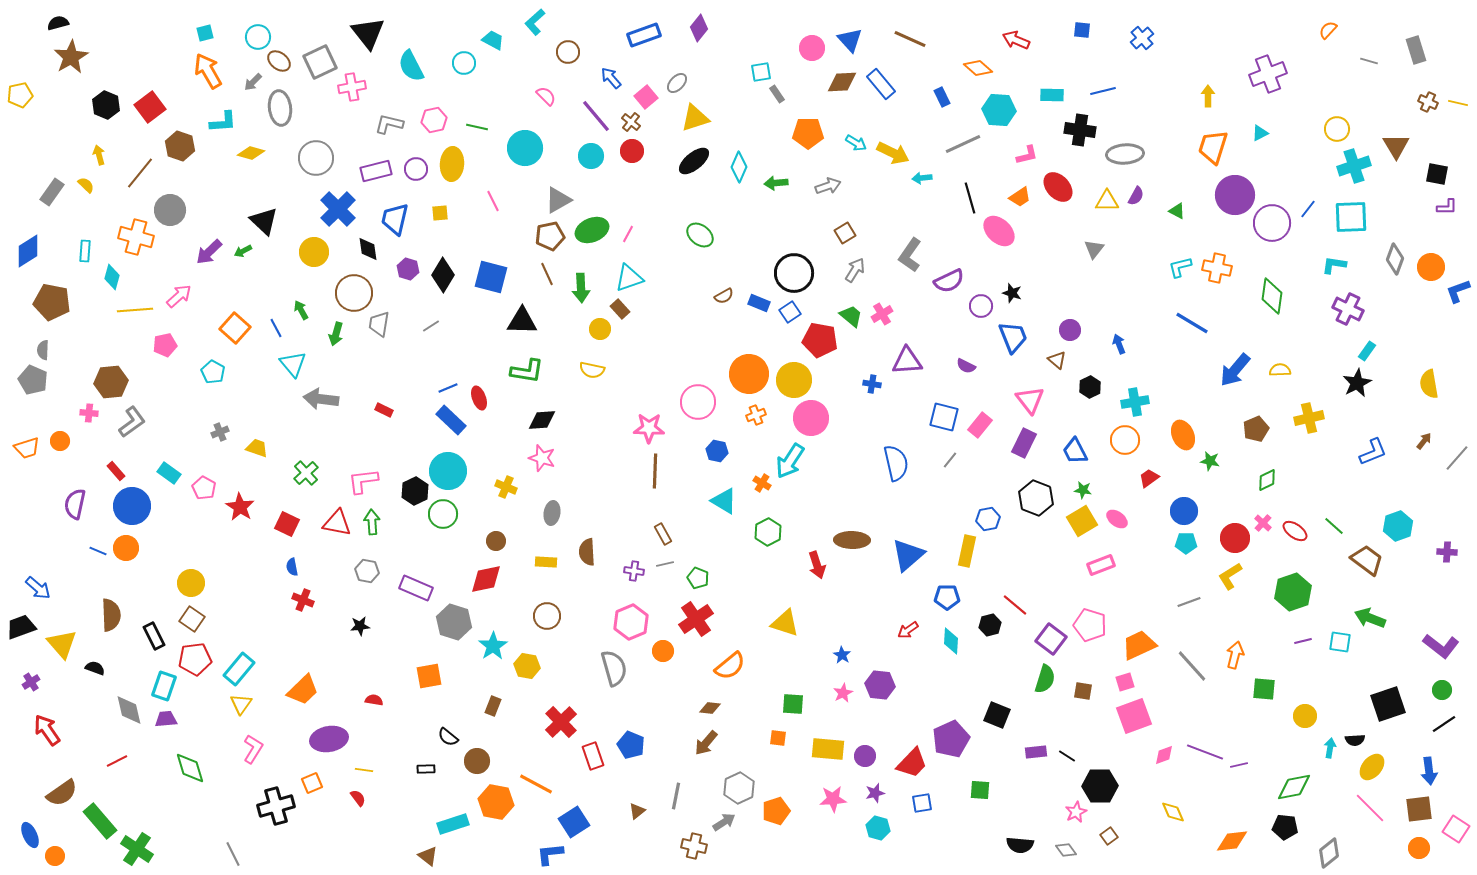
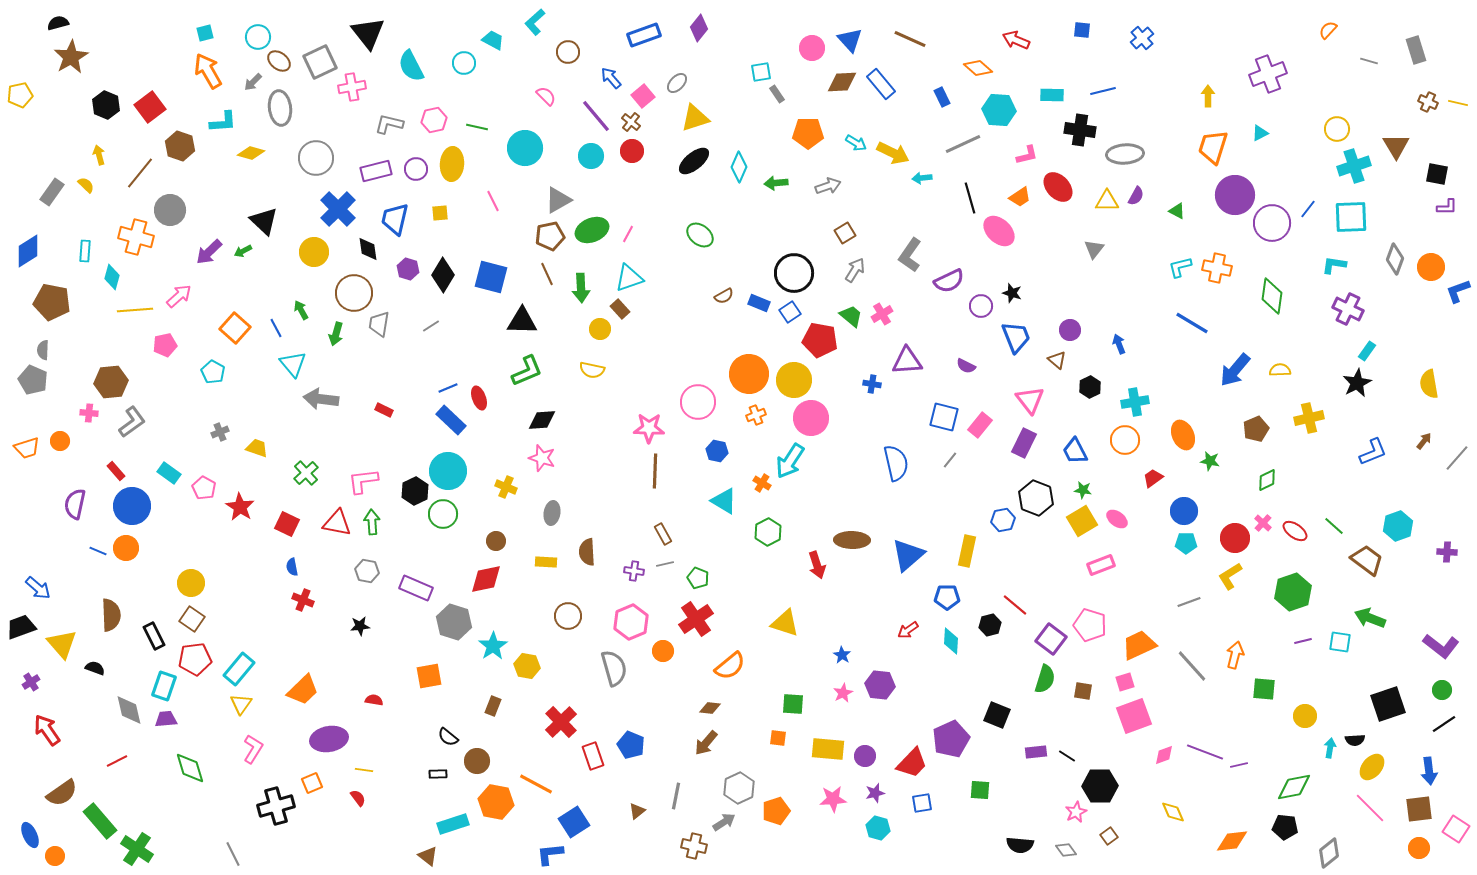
pink square at (646, 97): moved 3 px left, 1 px up
blue trapezoid at (1013, 337): moved 3 px right
green L-shape at (527, 371): rotated 32 degrees counterclockwise
red trapezoid at (1149, 478): moved 4 px right
blue hexagon at (988, 519): moved 15 px right, 1 px down
brown circle at (547, 616): moved 21 px right
black rectangle at (426, 769): moved 12 px right, 5 px down
